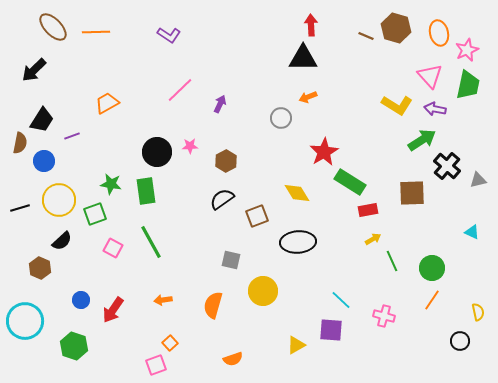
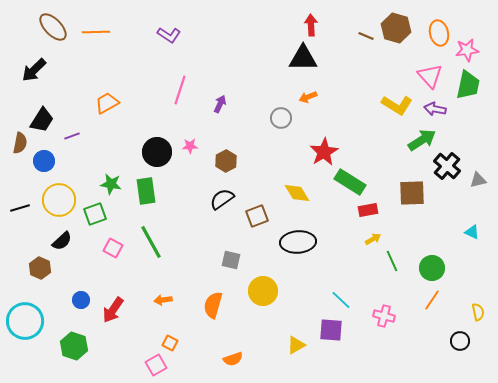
pink star at (467, 50): rotated 15 degrees clockwise
pink line at (180, 90): rotated 28 degrees counterclockwise
orange square at (170, 343): rotated 21 degrees counterclockwise
pink square at (156, 365): rotated 10 degrees counterclockwise
